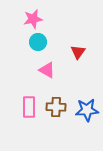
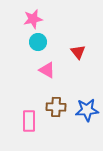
red triangle: rotated 14 degrees counterclockwise
pink rectangle: moved 14 px down
